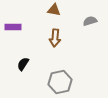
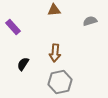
brown triangle: rotated 16 degrees counterclockwise
purple rectangle: rotated 49 degrees clockwise
brown arrow: moved 15 px down
